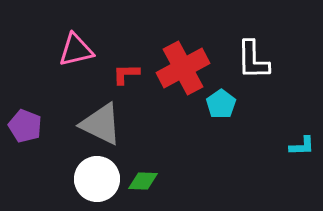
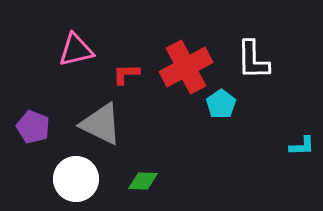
red cross: moved 3 px right, 1 px up
purple pentagon: moved 8 px right, 1 px down
white circle: moved 21 px left
